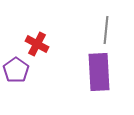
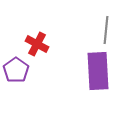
purple rectangle: moved 1 px left, 1 px up
